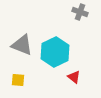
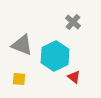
gray cross: moved 7 px left, 10 px down; rotated 21 degrees clockwise
cyan hexagon: moved 4 px down
yellow square: moved 1 px right, 1 px up
